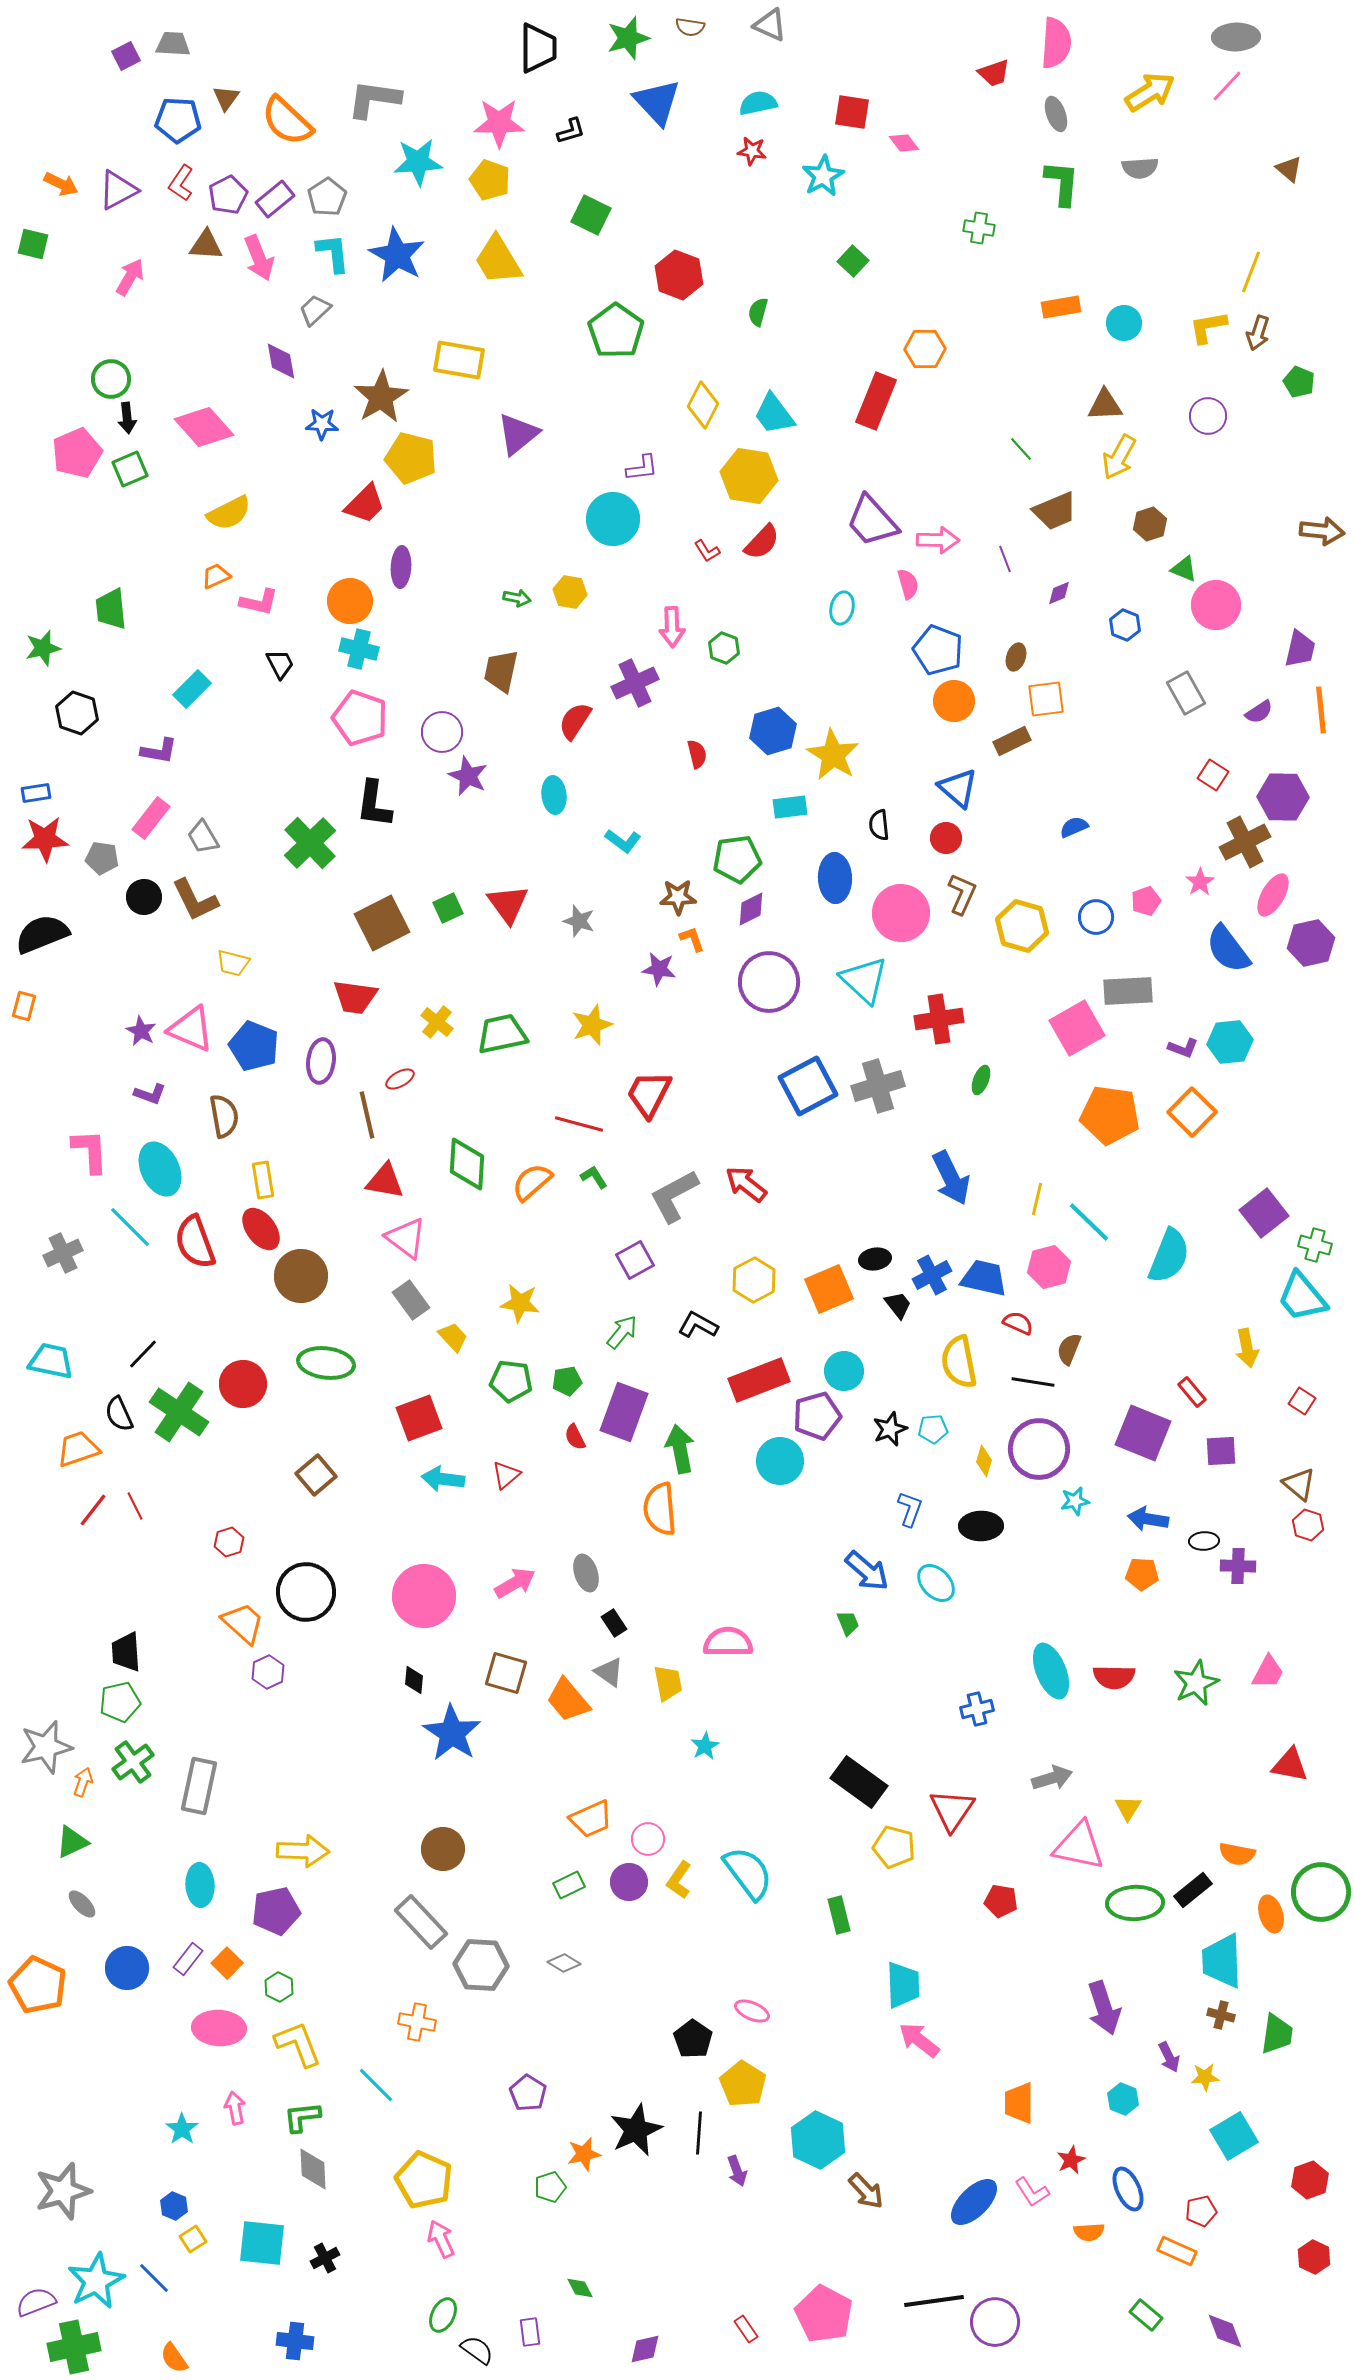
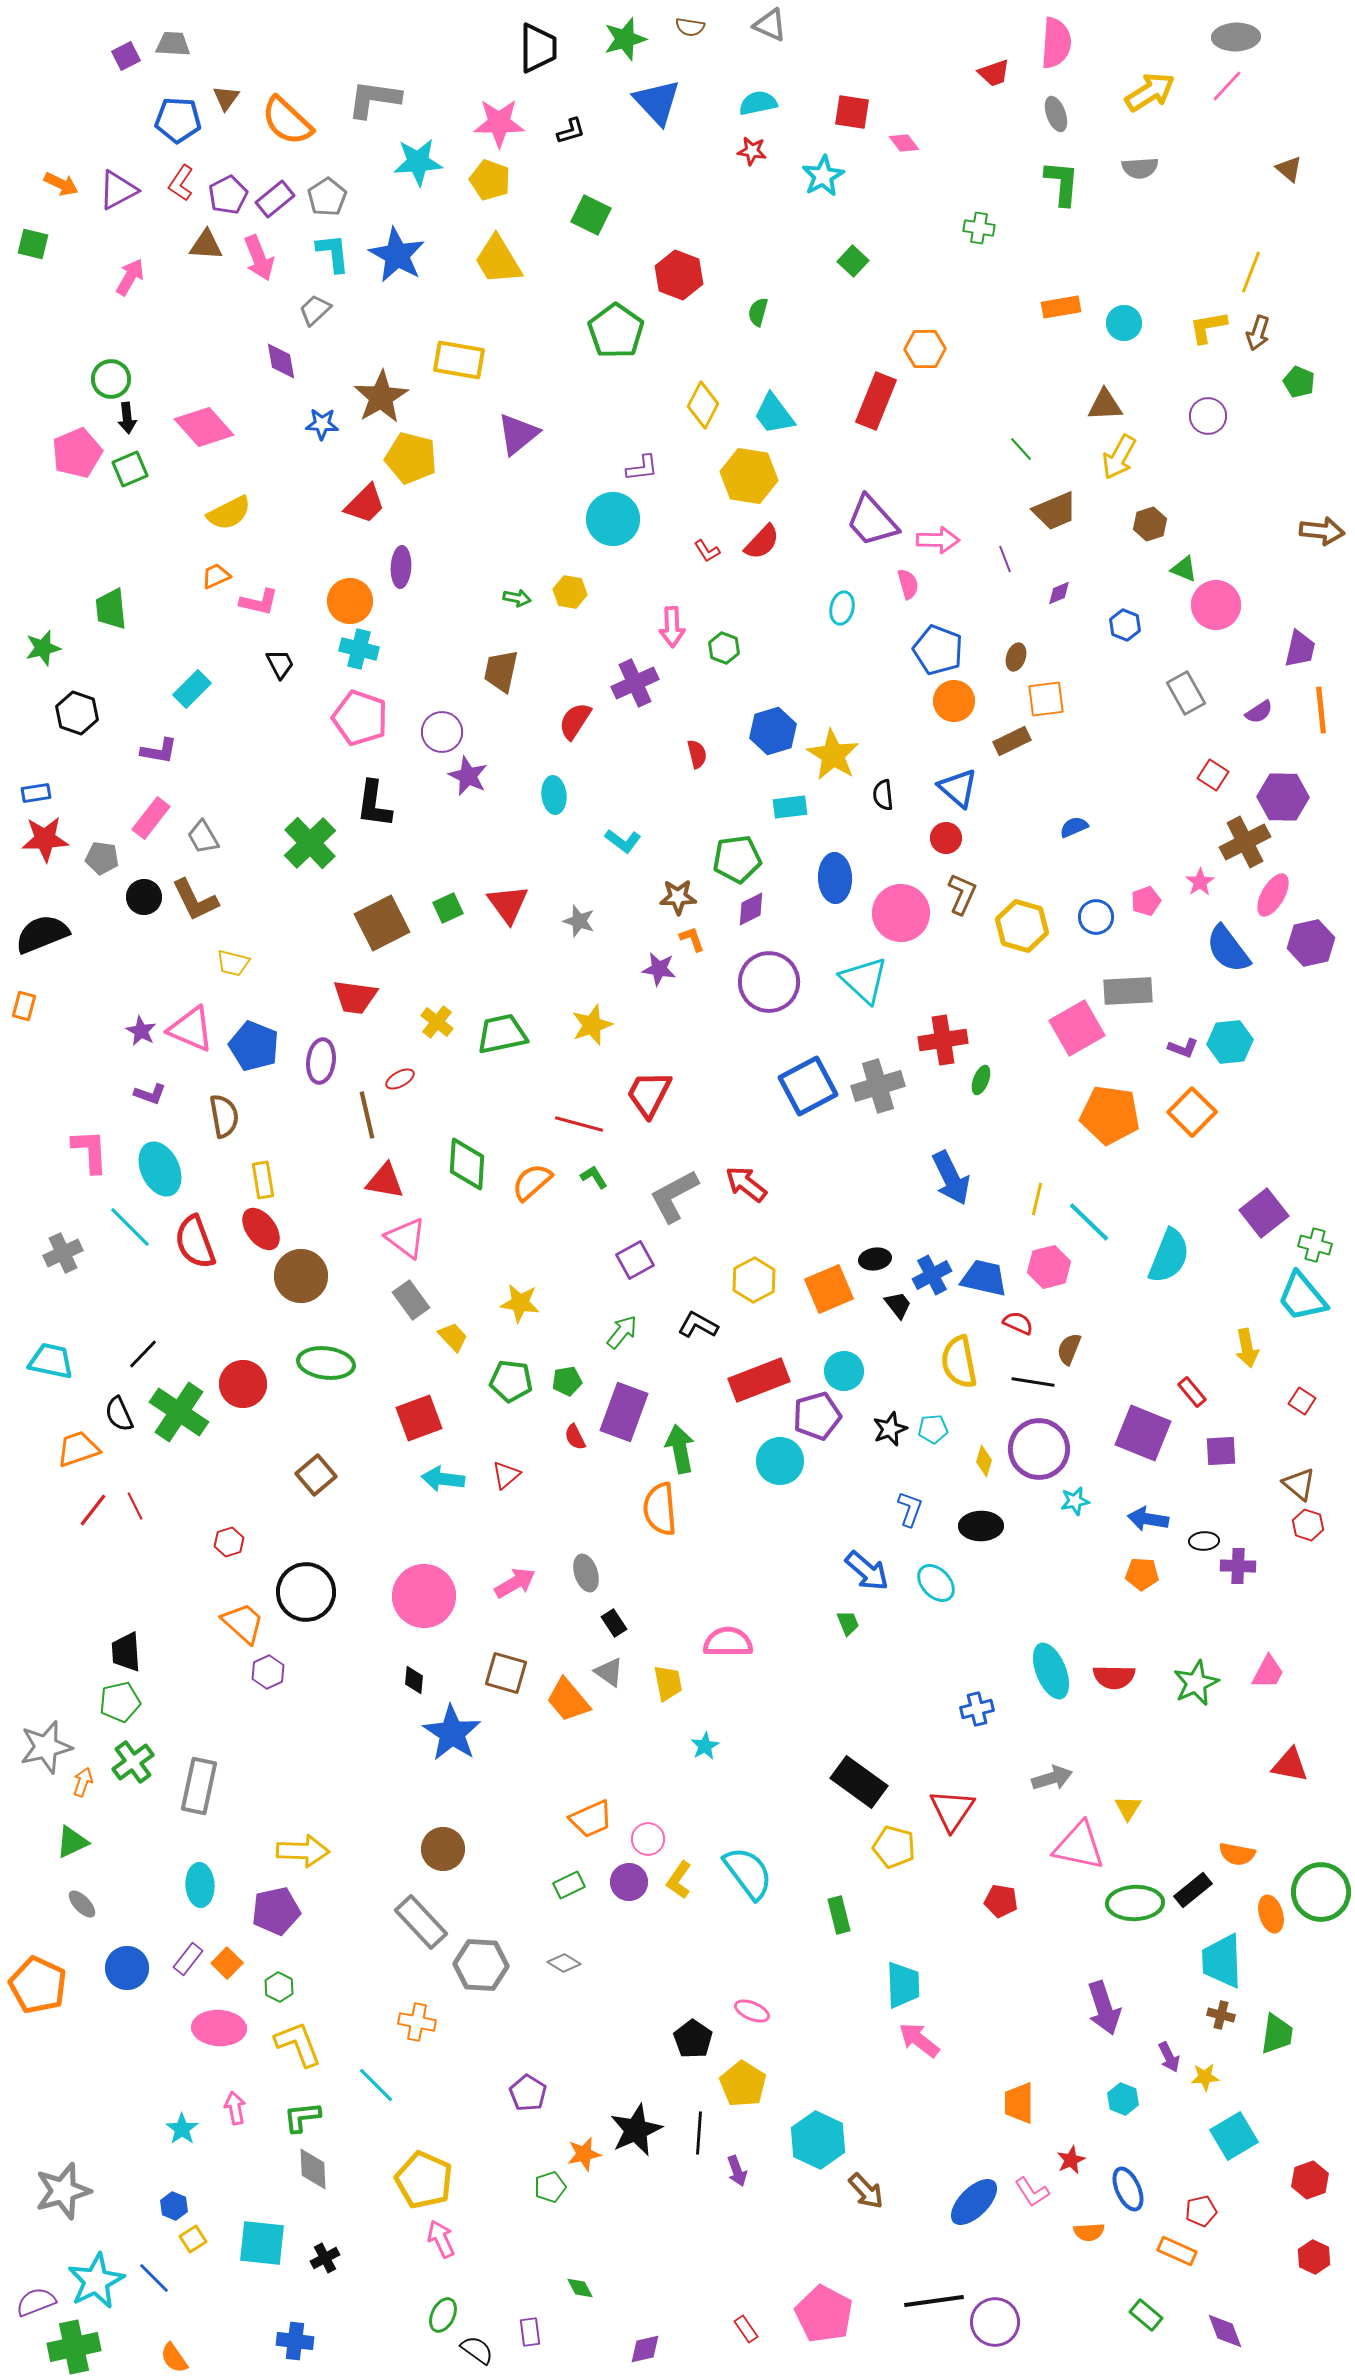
green star at (628, 38): moved 3 px left, 1 px down
black semicircle at (879, 825): moved 4 px right, 30 px up
red cross at (939, 1019): moved 4 px right, 21 px down
